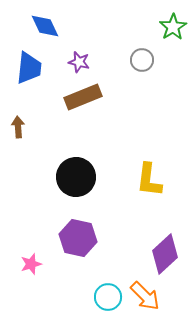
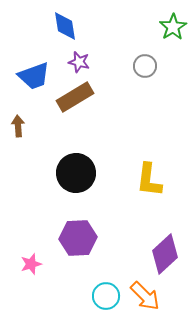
blue diamond: moved 20 px right; rotated 16 degrees clockwise
gray circle: moved 3 px right, 6 px down
blue trapezoid: moved 5 px right, 8 px down; rotated 64 degrees clockwise
brown rectangle: moved 8 px left; rotated 9 degrees counterclockwise
brown arrow: moved 1 px up
black circle: moved 4 px up
purple hexagon: rotated 15 degrees counterclockwise
cyan circle: moved 2 px left, 1 px up
